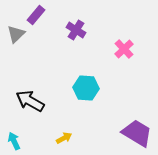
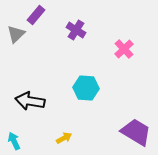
black arrow: rotated 20 degrees counterclockwise
purple trapezoid: moved 1 px left, 1 px up
